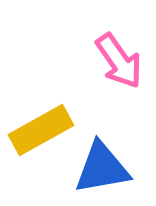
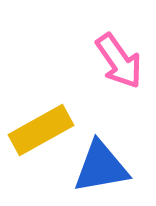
blue triangle: moved 1 px left, 1 px up
